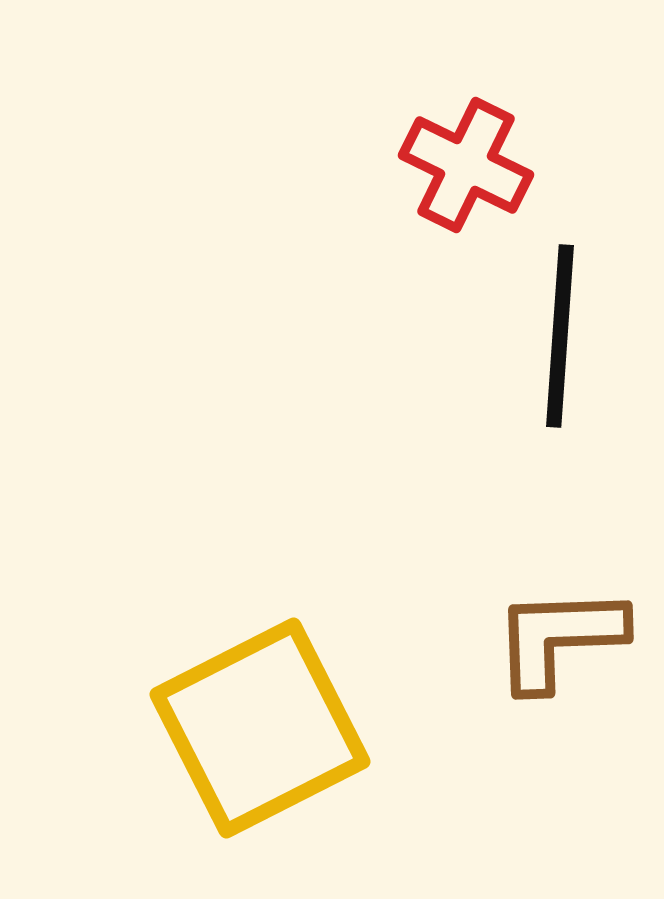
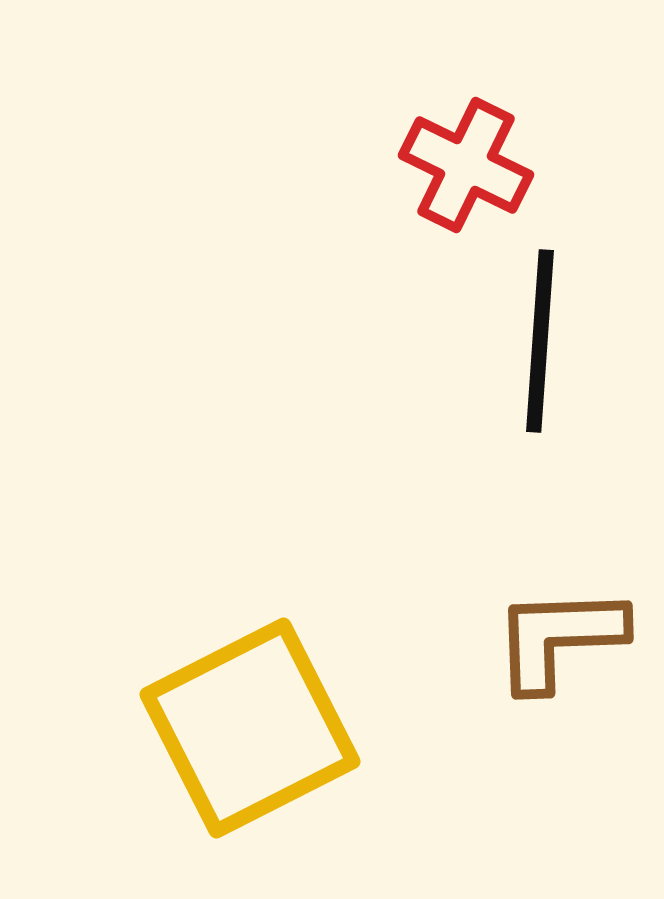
black line: moved 20 px left, 5 px down
yellow square: moved 10 px left
